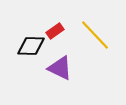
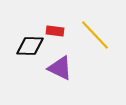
red rectangle: rotated 42 degrees clockwise
black diamond: moved 1 px left
